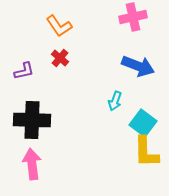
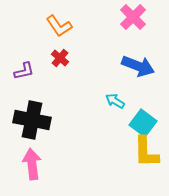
pink cross: rotated 32 degrees counterclockwise
cyan arrow: rotated 102 degrees clockwise
black cross: rotated 9 degrees clockwise
